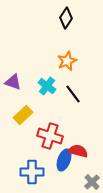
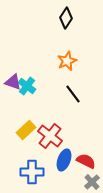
cyan cross: moved 20 px left
yellow rectangle: moved 3 px right, 15 px down
red cross: rotated 20 degrees clockwise
red semicircle: moved 8 px right, 10 px down; rotated 12 degrees clockwise
